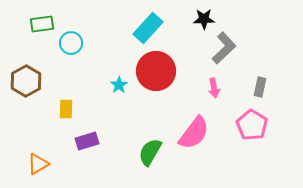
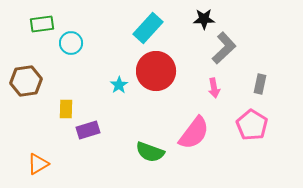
brown hexagon: rotated 20 degrees clockwise
gray rectangle: moved 3 px up
purple rectangle: moved 1 px right, 11 px up
green semicircle: rotated 100 degrees counterclockwise
